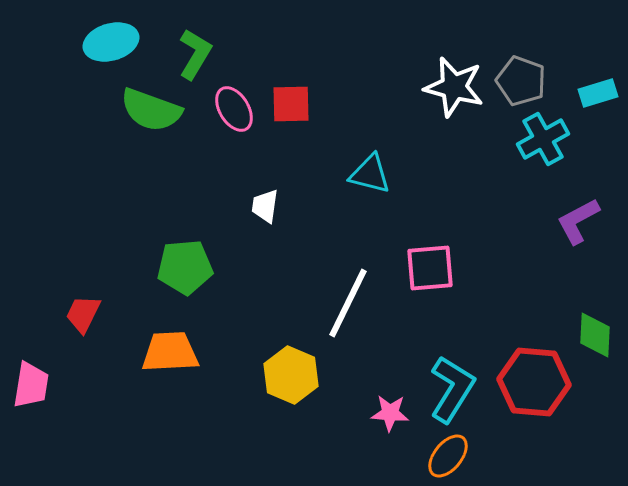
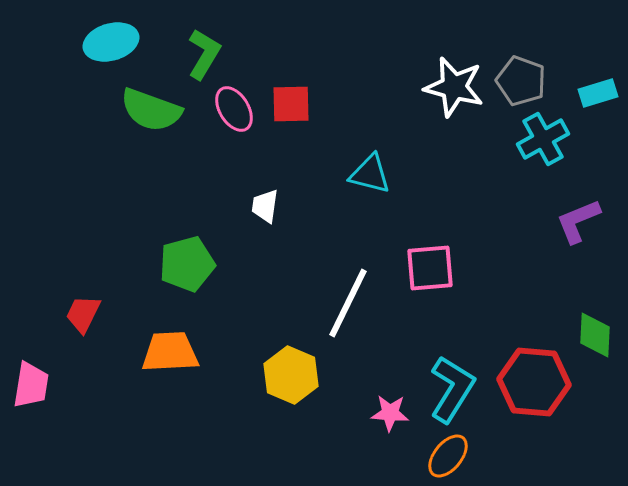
green L-shape: moved 9 px right
purple L-shape: rotated 6 degrees clockwise
green pentagon: moved 2 px right, 3 px up; rotated 10 degrees counterclockwise
